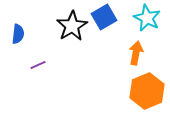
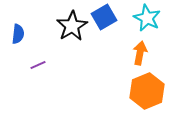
orange arrow: moved 4 px right
